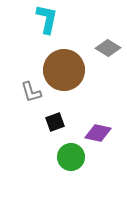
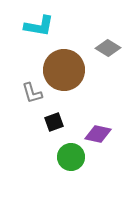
cyan L-shape: moved 8 px left, 7 px down; rotated 88 degrees clockwise
gray L-shape: moved 1 px right, 1 px down
black square: moved 1 px left
purple diamond: moved 1 px down
